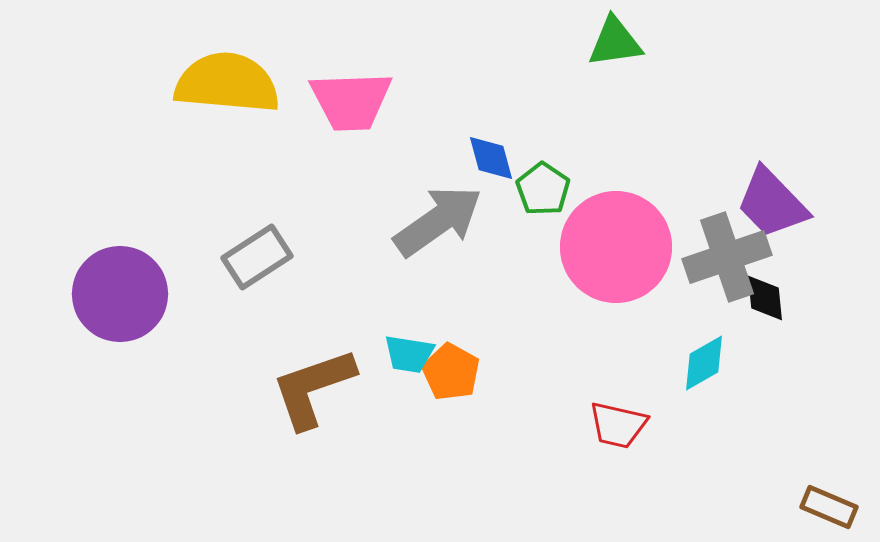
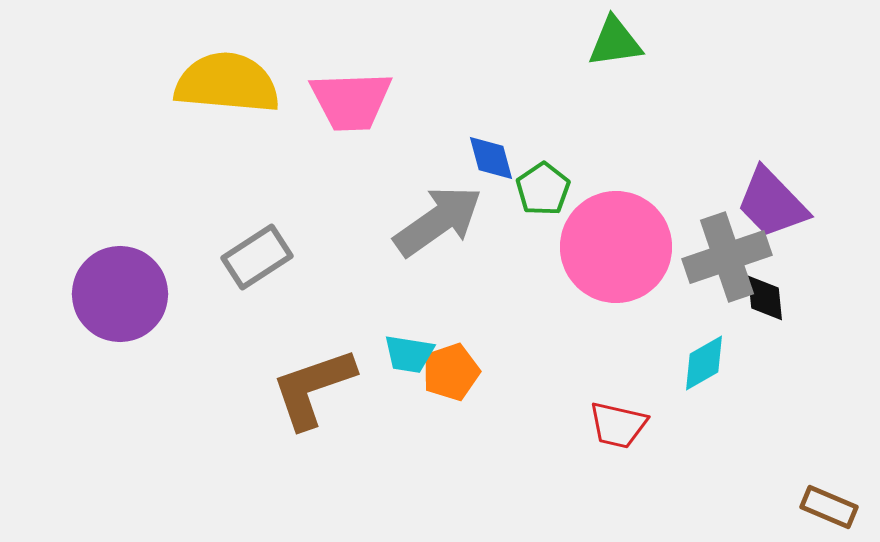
green pentagon: rotated 4 degrees clockwise
orange pentagon: rotated 24 degrees clockwise
